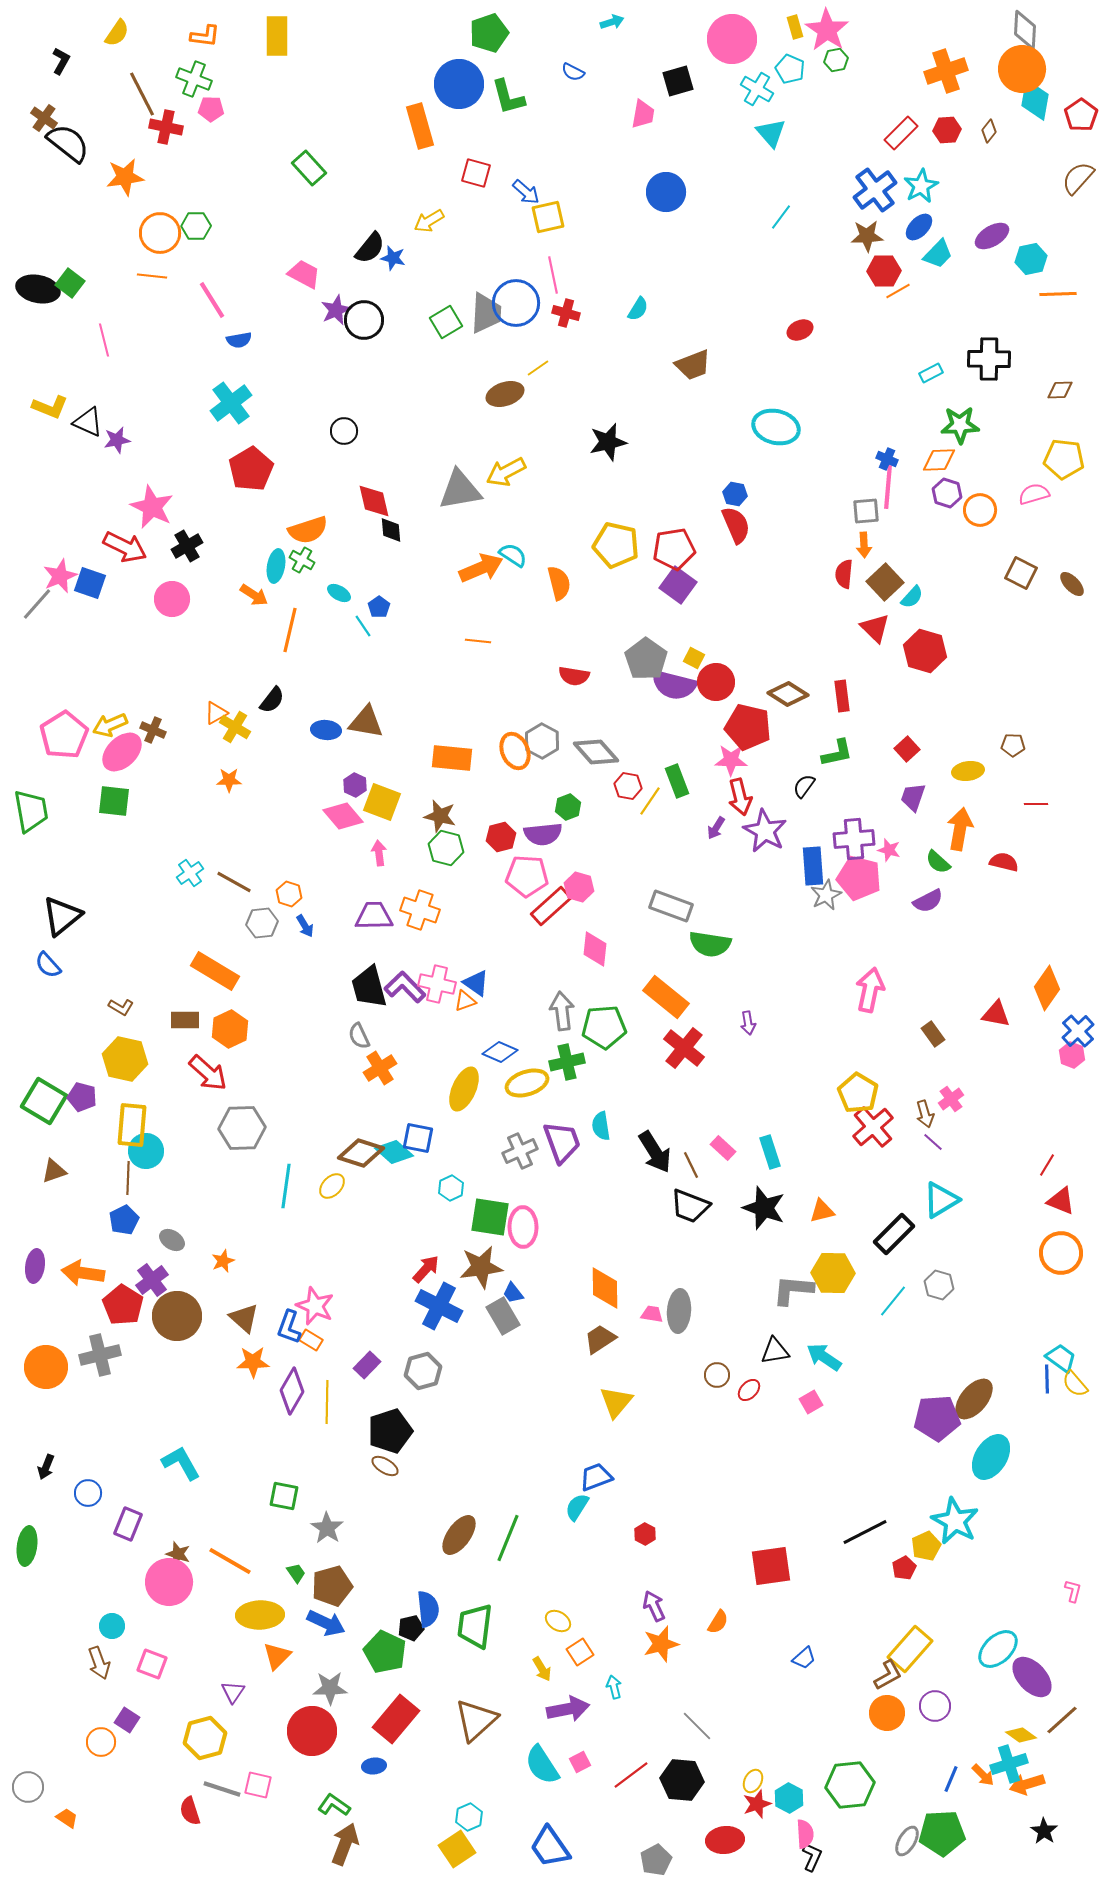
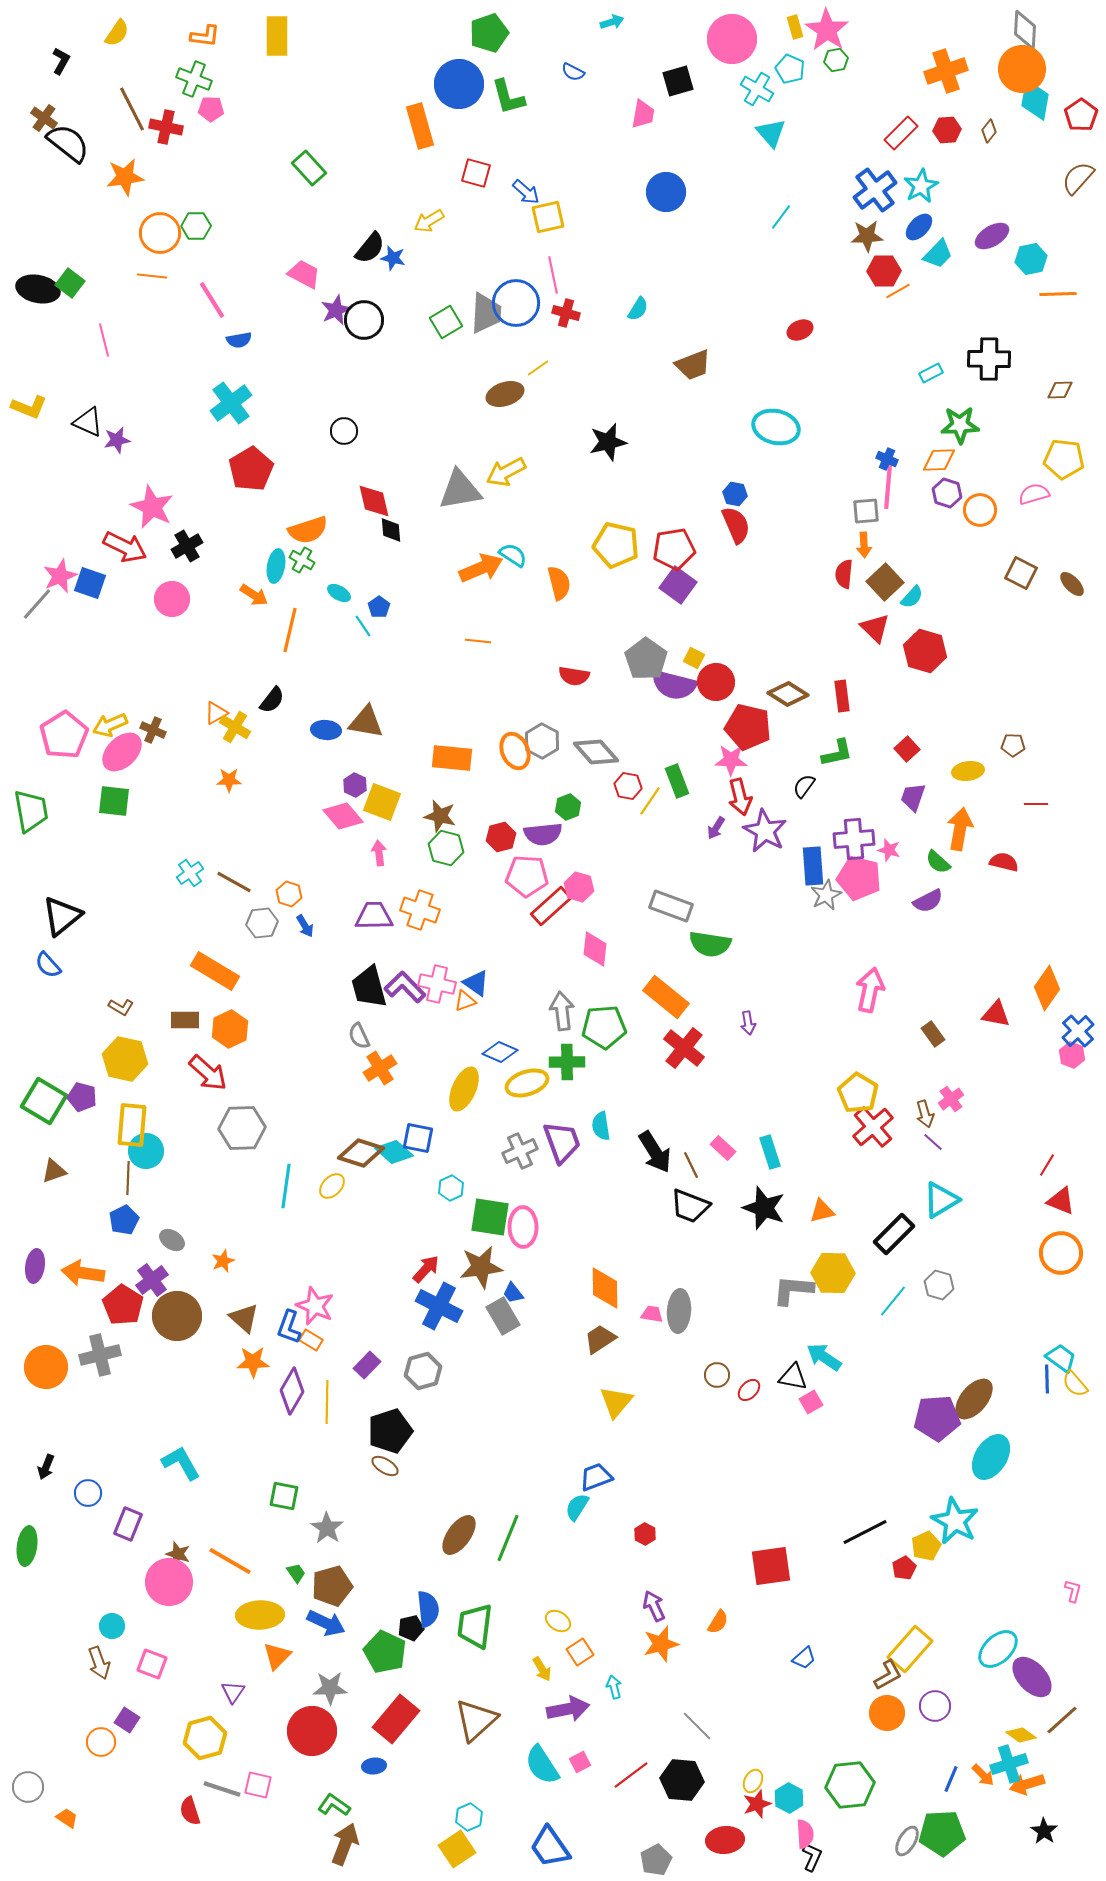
brown line at (142, 94): moved 10 px left, 15 px down
yellow L-shape at (50, 407): moved 21 px left
green cross at (567, 1062): rotated 12 degrees clockwise
black triangle at (775, 1351): moved 18 px right, 26 px down; rotated 20 degrees clockwise
